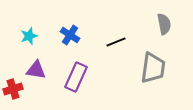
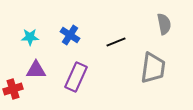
cyan star: moved 1 px right, 1 px down; rotated 18 degrees clockwise
purple triangle: rotated 10 degrees counterclockwise
